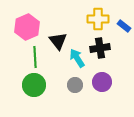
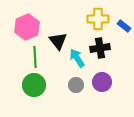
gray circle: moved 1 px right
